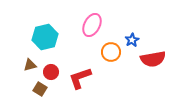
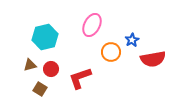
red circle: moved 3 px up
